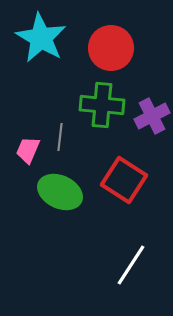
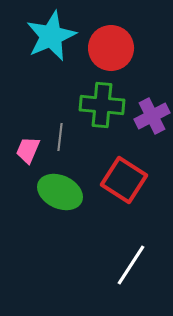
cyan star: moved 10 px right, 2 px up; rotated 18 degrees clockwise
